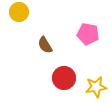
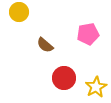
pink pentagon: rotated 20 degrees counterclockwise
brown semicircle: rotated 18 degrees counterclockwise
yellow star: rotated 20 degrees counterclockwise
